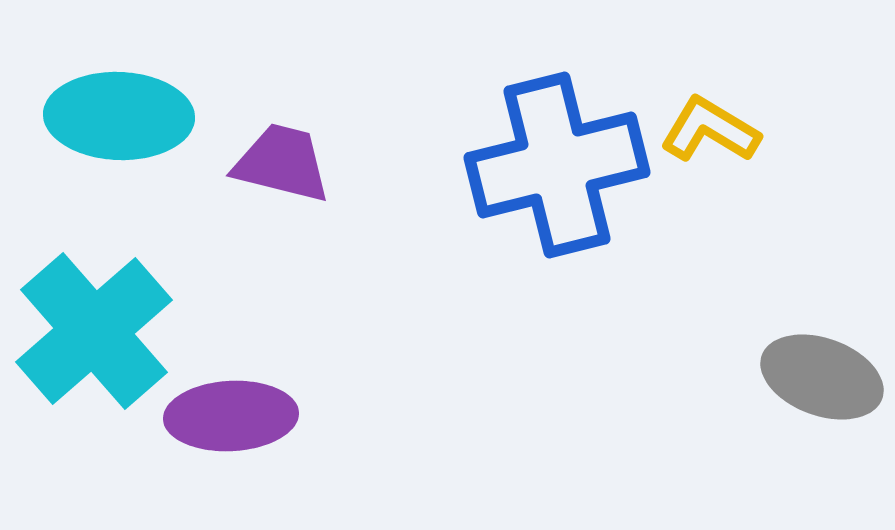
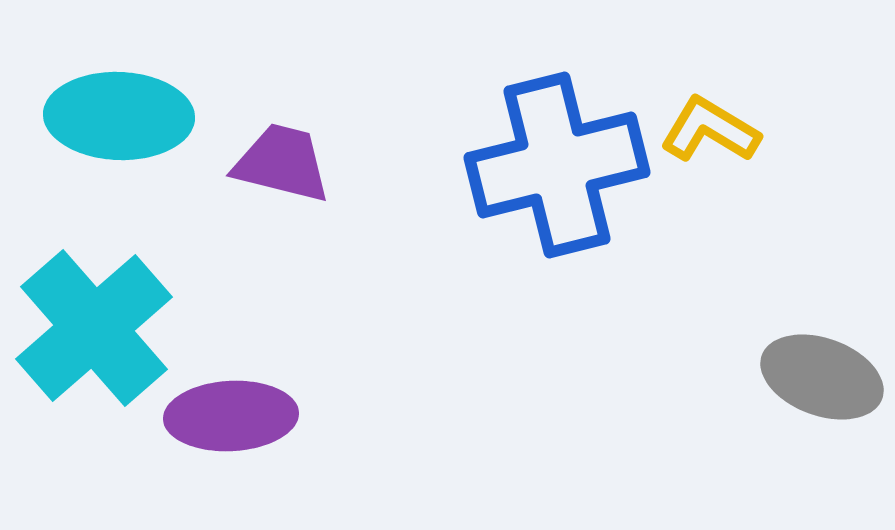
cyan cross: moved 3 px up
